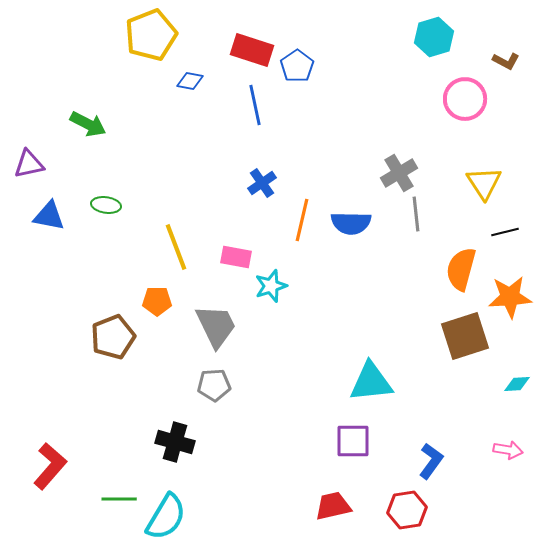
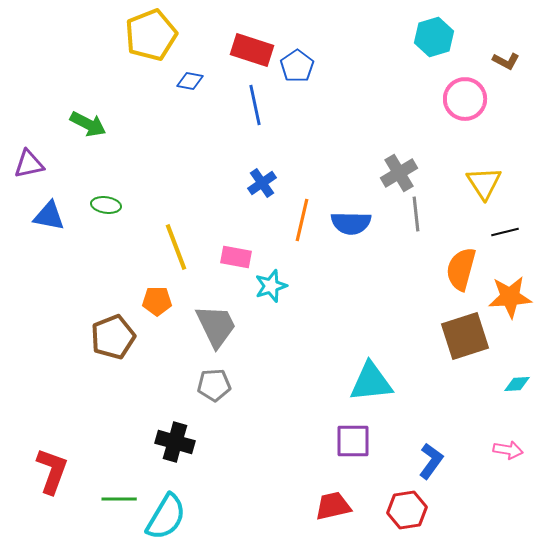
red L-shape: moved 2 px right, 5 px down; rotated 21 degrees counterclockwise
